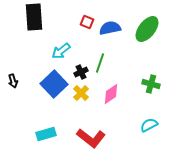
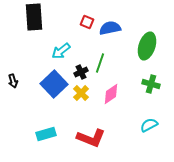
green ellipse: moved 17 px down; rotated 20 degrees counterclockwise
red L-shape: rotated 16 degrees counterclockwise
